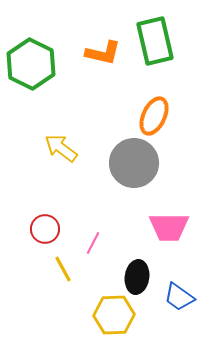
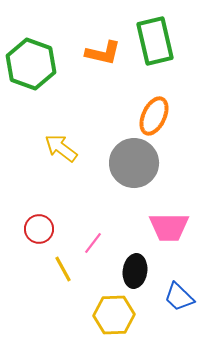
green hexagon: rotated 6 degrees counterclockwise
red circle: moved 6 px left
pink line: rotated 10 degrees clockwise
black ellipse: moved 2 px left, 6 px up
blue trapezoid: rotated 8 degrees clockwise
